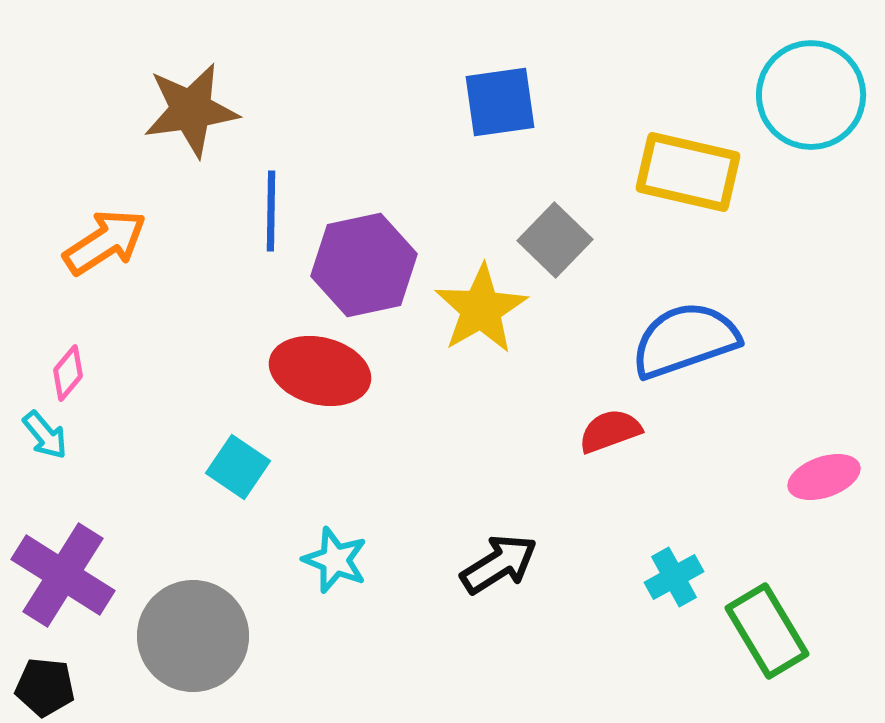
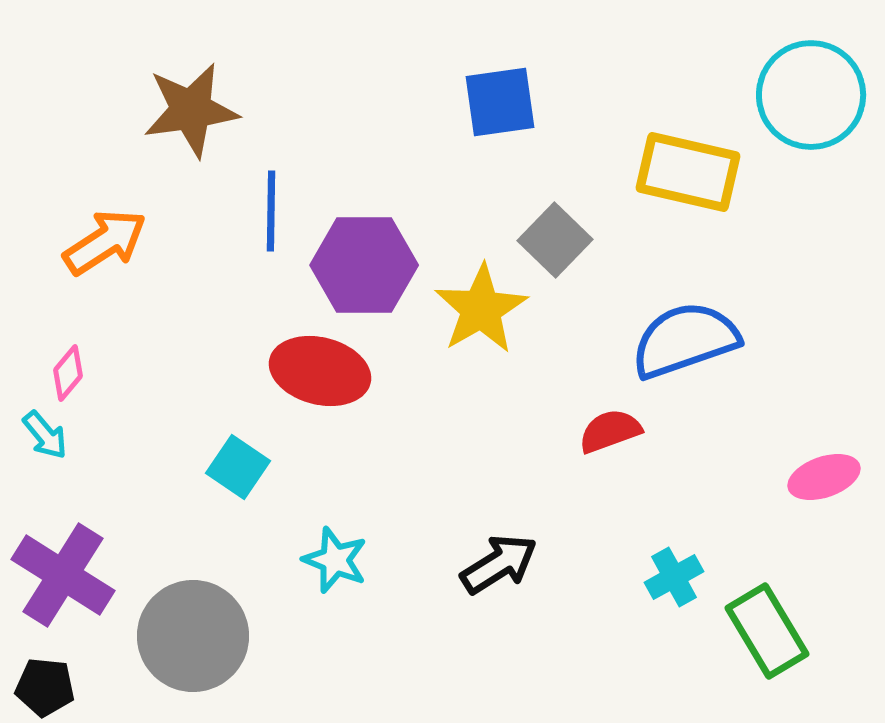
purple hexagon: rotated 12 degrees clockwise
